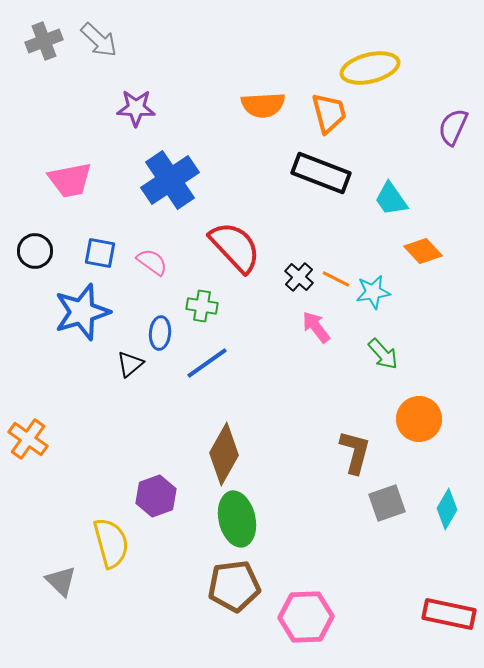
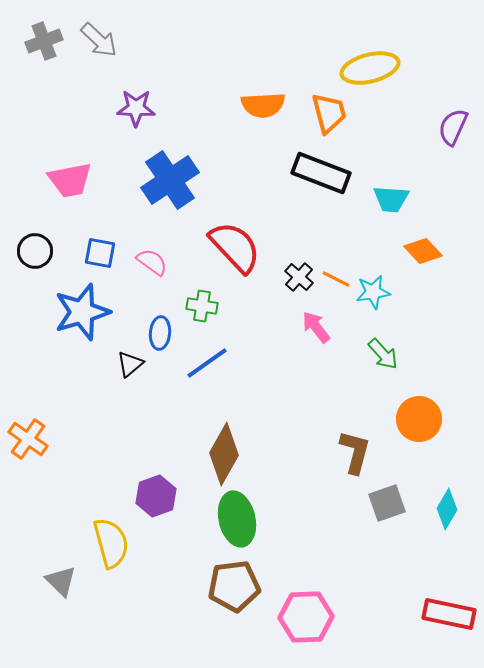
cyan trapezoid: rotated 51 degrees counterclockwise
